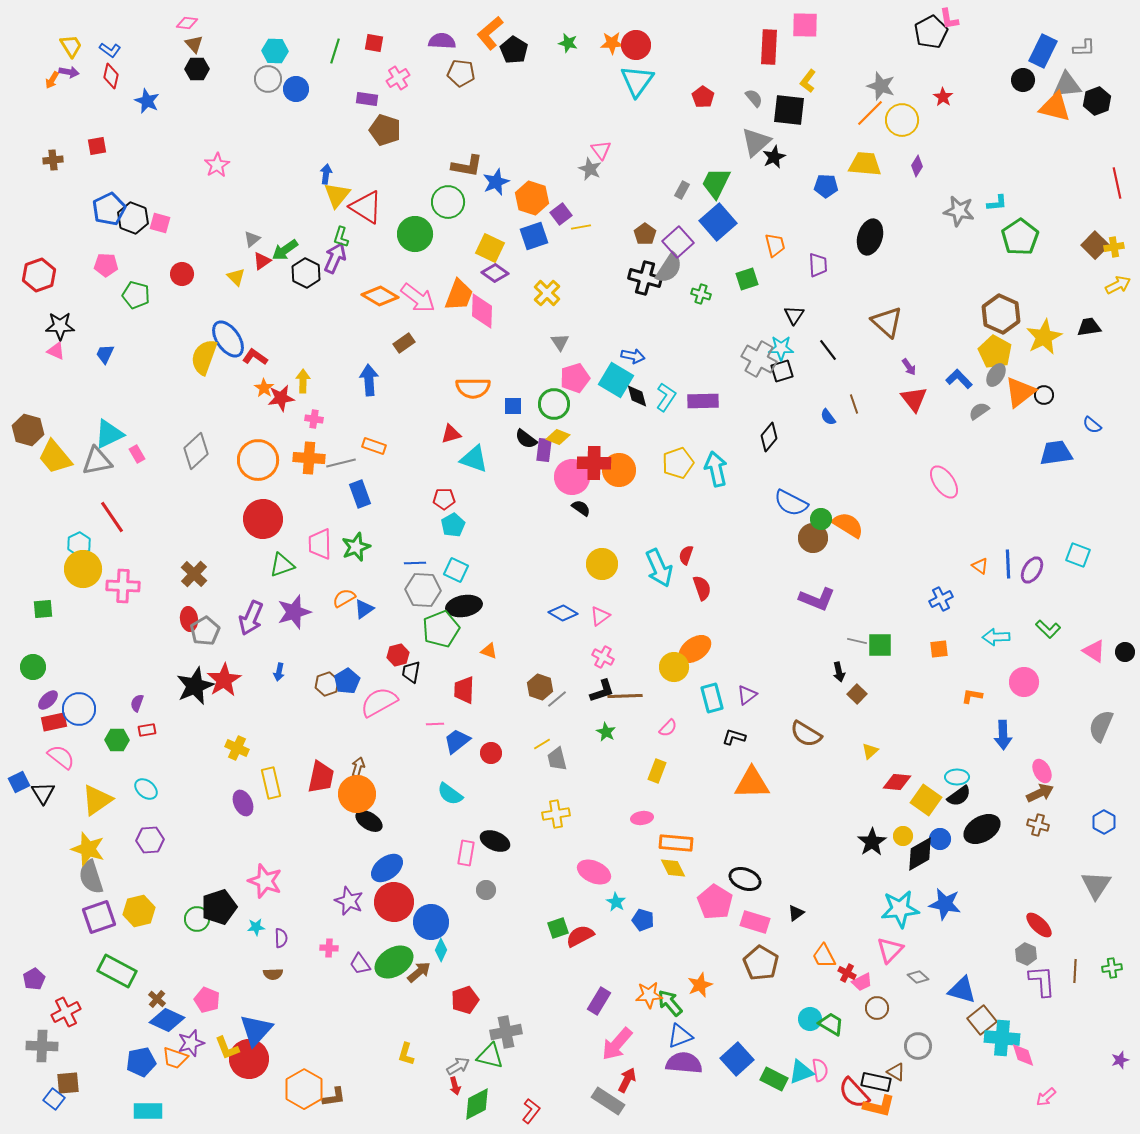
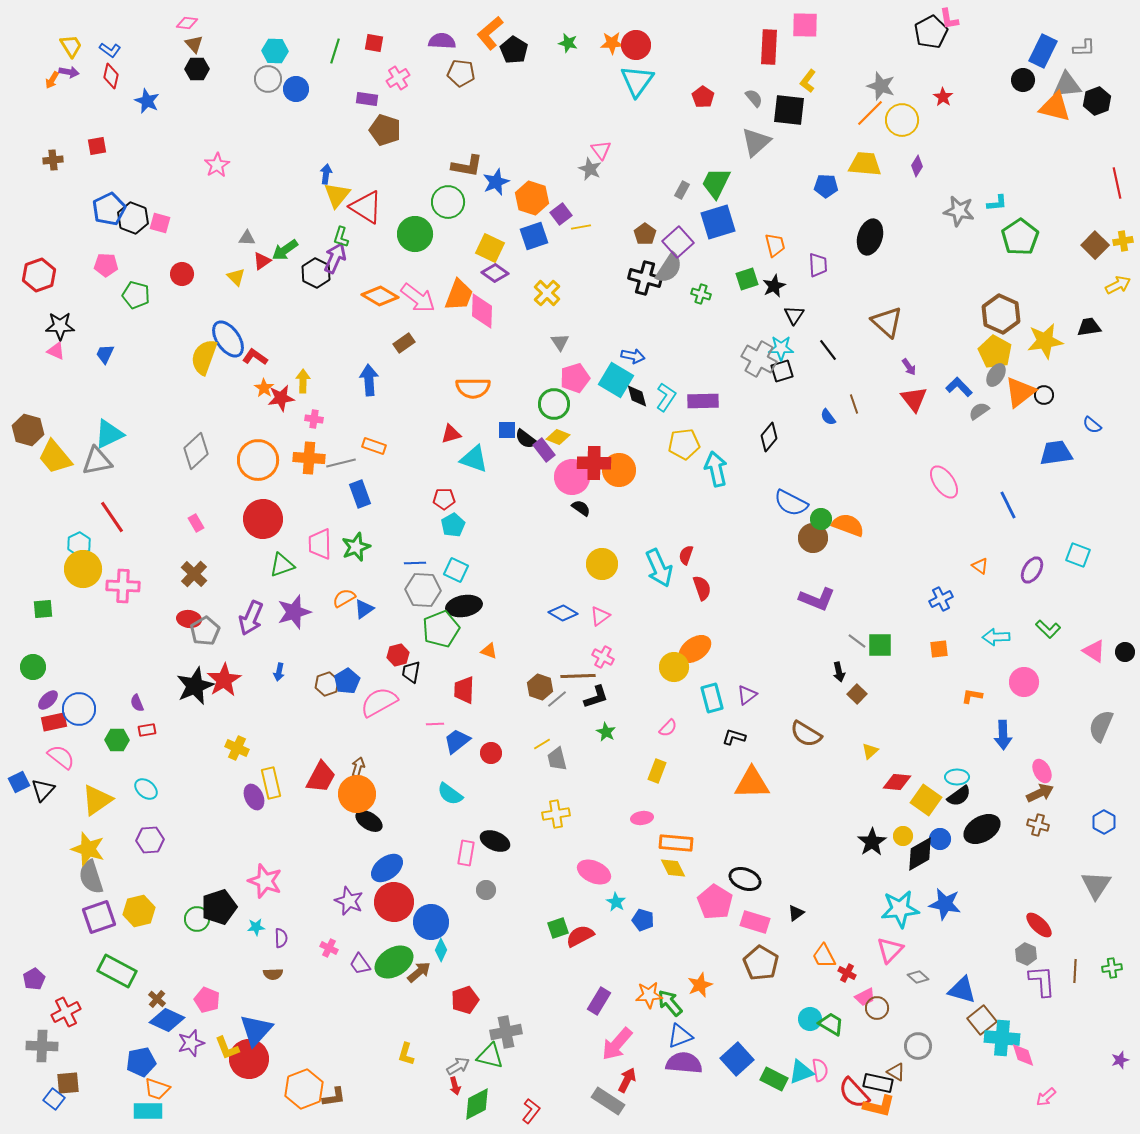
black star at (774, 157): moved 129 px down
blue square at (718, 222): rotated 24 degrees clockwise
gray triangle at (252, 239): moved 5 px left, 1 px up; rotated 42 degrees clockwise
yellow cross at (1114, 247): moved 9 px right, 6 px up
black hexagon at (306, 273): moved 10 px right
yellow star at (1044, 337): moved 1 px right, 4 px down; rotated 18 degrees clockwise
blue L-shape at (959, 379): moved 8 px down
blue square at (513, 406): moved 6 px left, 24 px down
purple rectangle at (544, 450): rotated 45 degrees counterclockwise
pink rectangle at (137, 454): moved 59 px right, 69 px down
yellow pentagon at (678, 463): moved 6 px right, 19 px up; rotated 12 degrees clockwise
orange semicircle at (848, 525): rotated 12 degrees counterclockwise
blue line at (1008, 564): moved 59 px up; rotated 24 degrees counterclockwise
red ellipse at (189, 619): rotated 75 degrees counterclockwise
gray line at (857, 641): rotated 24 degrees clockwise
black L-shape at (602, 691): moved 6 px left, 6 px down
brown line at (625, 696): moved 47 px left, 20 px up
purple semicircle at (137, 703): rotated 42 degrees counterclockwise
red trapezoid at (321, 777): rotated 16 degrees clockwise
black triangle at (43, 793): moved 3 px up; rotated 15 degrees clockwise
purple ellipse at (243, 803): moved 11 px right, 6 px up
pink cross at (329, 948): rotated 24 degrees clockwise
pink trapezoid at (862, 982): moved 3 px right, 15 px down
orange trapezoid at (175, 1058): moved 18 px left, 31 px down
black rectangle at (876, 1082): moved 2 px right, 1 px down
orange hexagon at (304, 1089): rotated 9 degrees clockwise
